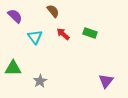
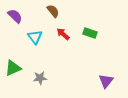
green triangle: rotated 24 degrees counterclockwise
gray star: moved 3 px up; rotated 24 degrees clockwise
